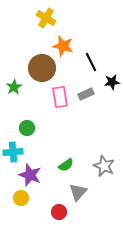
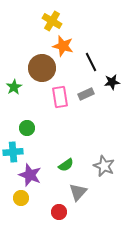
yellow cross: moved 6 px right, 3 px down
